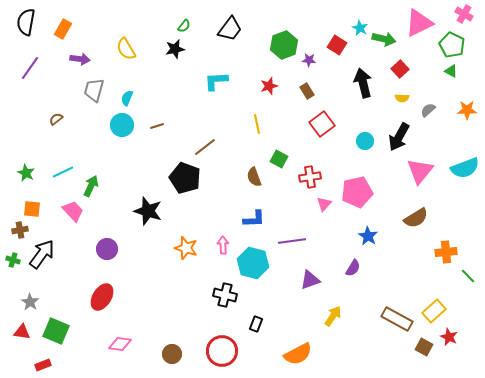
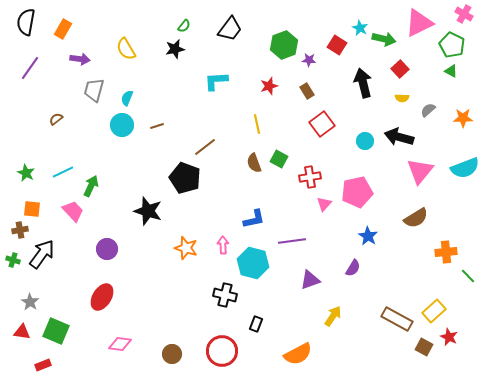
orange star at (467, 110): moved 4 px left, 8 px down
black arrow at (399, 137): rotated 76 degrees clockwise
brown semicircle at (254, 177): moved 14 px up
blue L-shape at (254, 219): rotated 10 degrees counterclockwise
